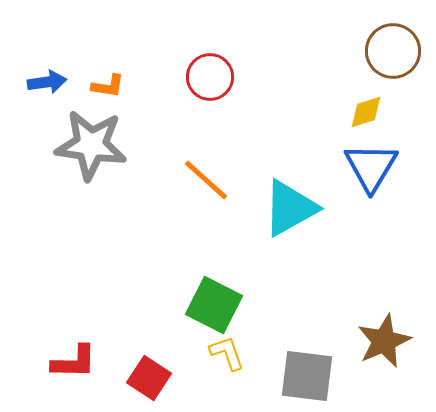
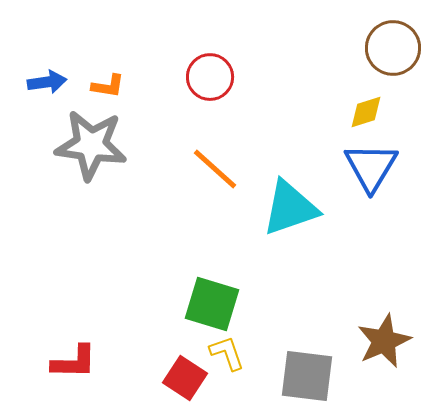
brown circle: moved 3 px up
orange line: moved 9 px right, 11 px up
cyan triangle: rotated 10 degrees clockwise
green square: moved 2 px left, 1 px up; rotated 10 degrees counterclockwise
red square: moved 36 px right
